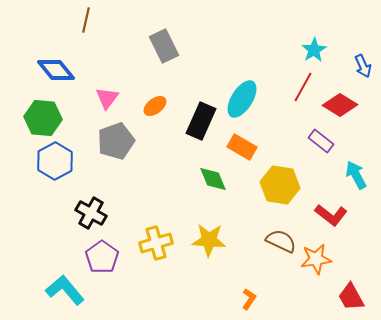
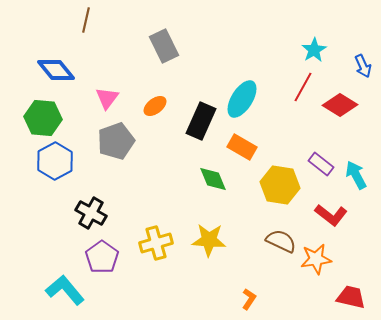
purple rectangle: moved 23 px down
red trapezoid: rotated 132 degrees clockwise
